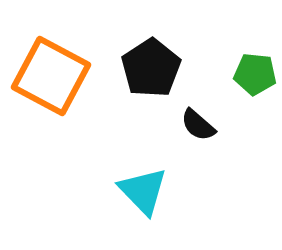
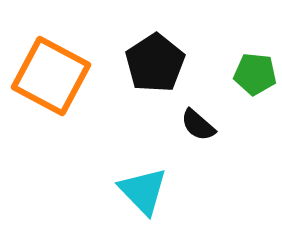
black pentagon: moved 4 px right, 5 px up
